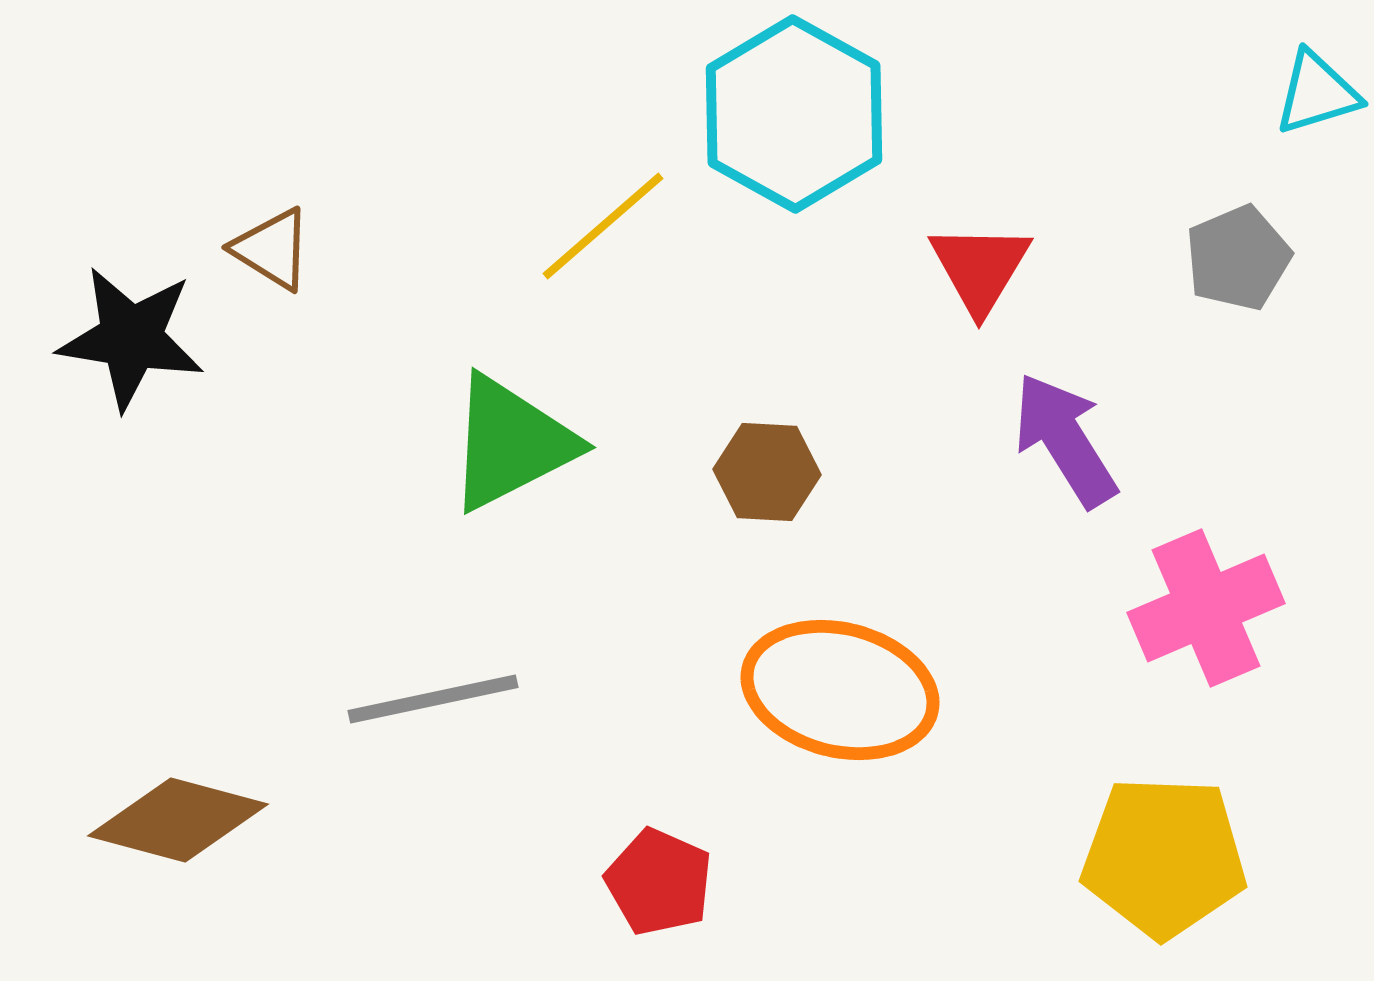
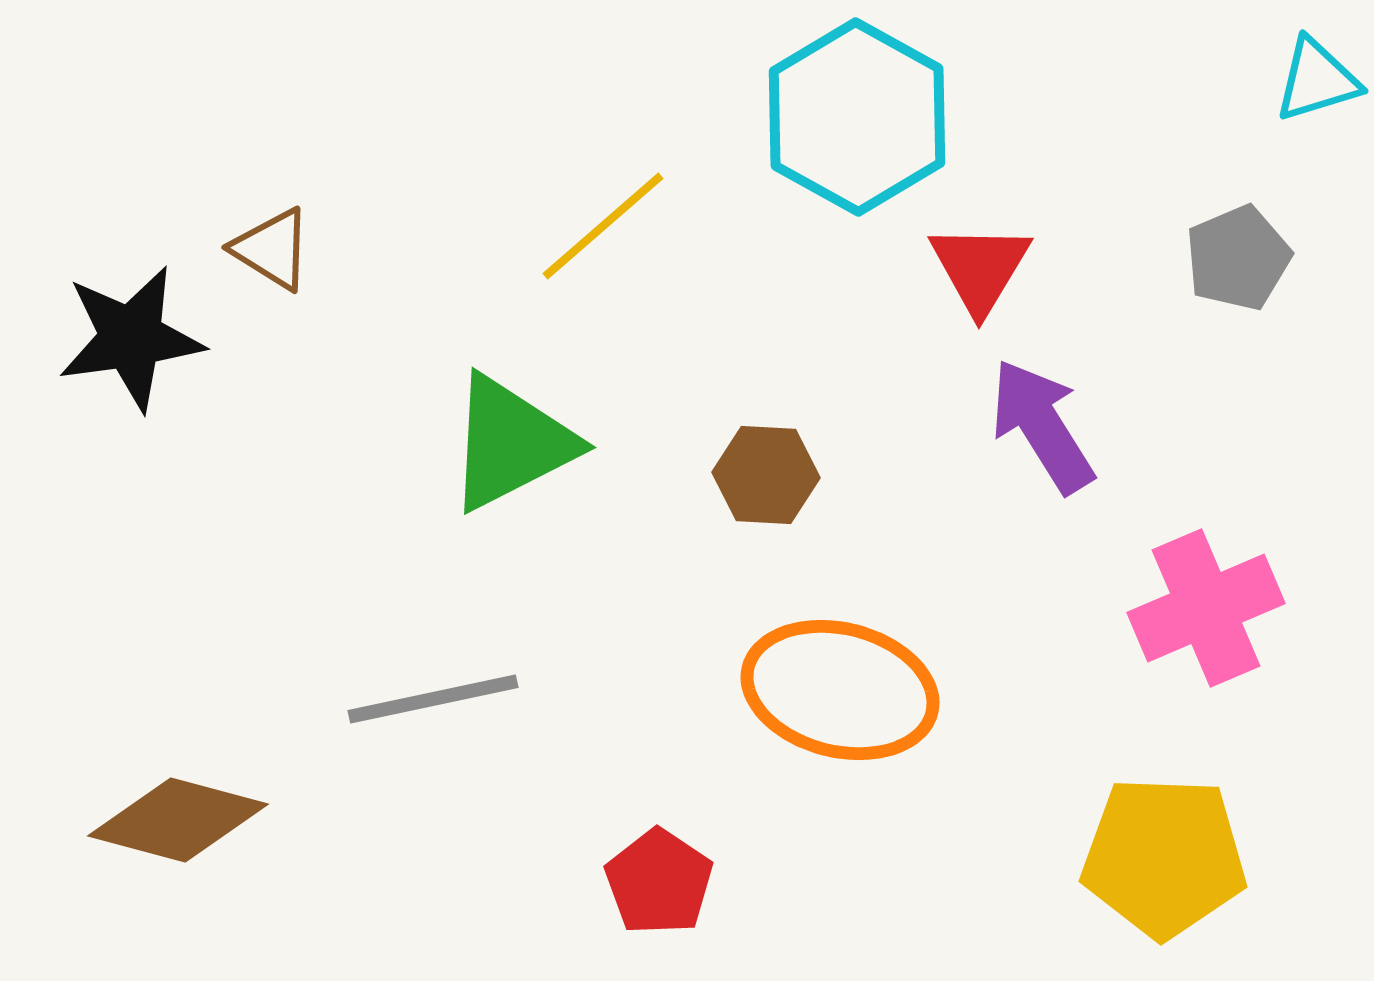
cyan triangle: moved 13 px up
cyan hexagon: moved 63 px right, 3 px down
black star: rotated 17 degrees counterclockwise
purple arrow: moved 23 px left, 14 px up
brown hexagon: moved 1 px left, 3 px down
red pentagon: rotated 10 degrees clockwise
